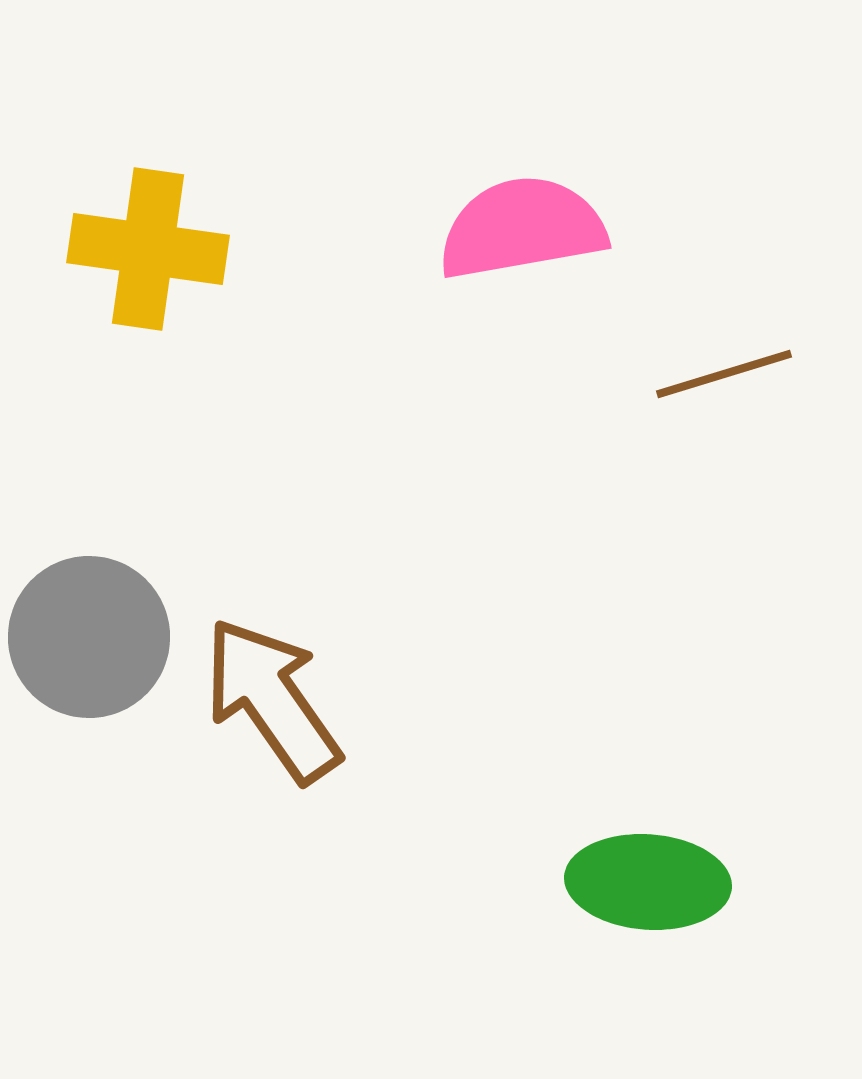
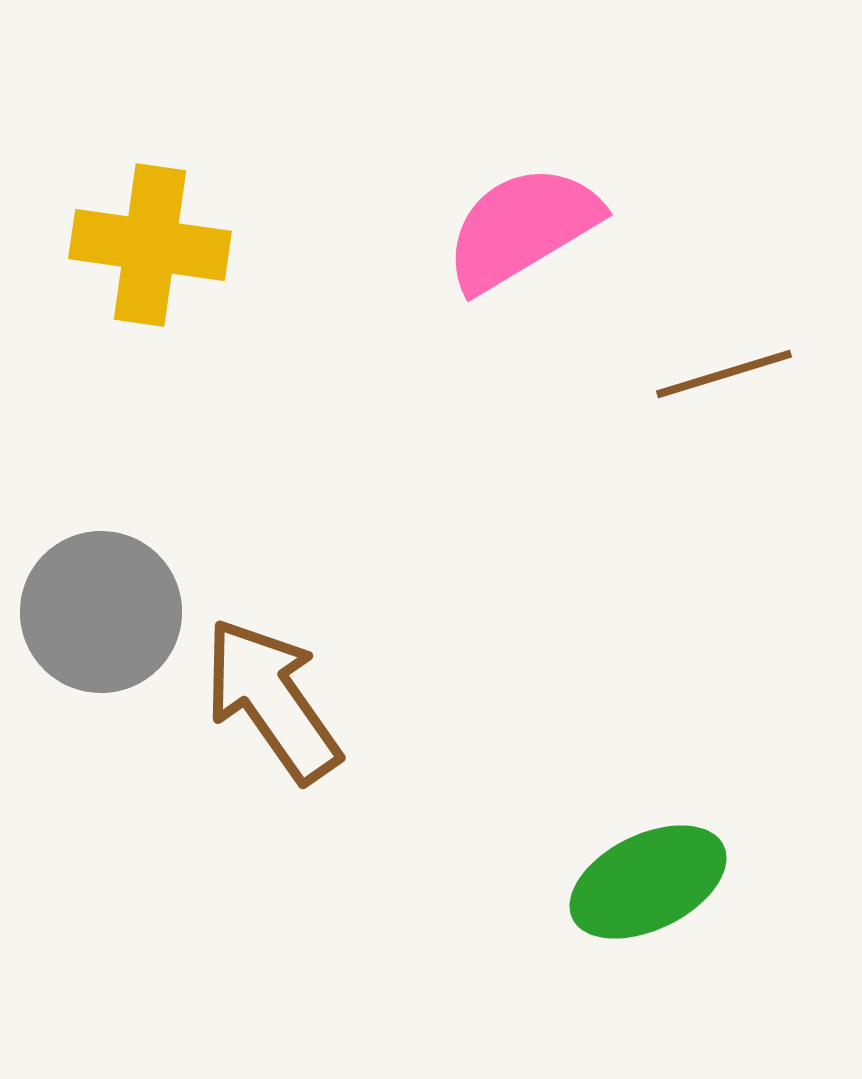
pink semicircle: rotated 21 degrees counterclockwise
yellow cross: moved 2 px right, 4 px up
gray circle: moved 12 px right, 25 px up
green ellipse: rotated 30 degrees counterclockwise
